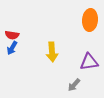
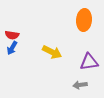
orange ellipse: moved 6 px left
yellow arrow: rotated 60 degrees counterclockwise
gray arrow: moved 6 px right; rotated 40 degrees clockwise
